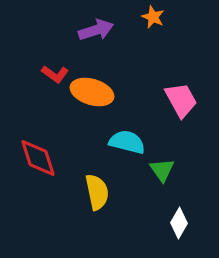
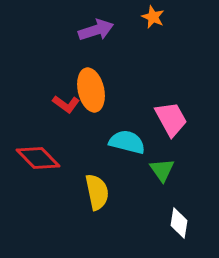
red L-shape: moved 11 px right, 30 px down
orange ellipse: moved 1 px left, 2 px up; rotated 60 degrees clockwise
pink trapezoid: moved 10 px left, 19 px down
red diamond: rotated 27 degrees counterclockwise
white diamond: rotated 20 degrees counterclockwise
